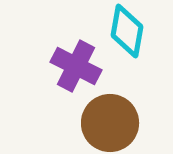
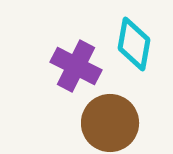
cyan diamond: moved 7 px right, 13 px down
